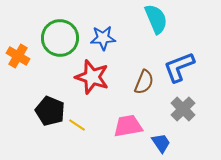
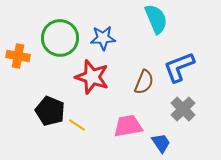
orange cross: rotated 20 degrees counterclockwise
